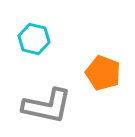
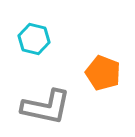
gray L-shape: moved 1 px left, 1 px down
